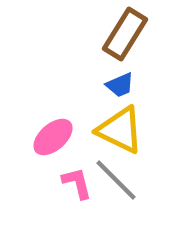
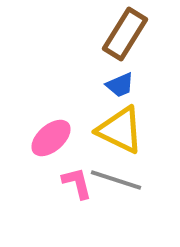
pink ellipse: moved 2 px left, 1 px down
gray line: rotated 27 degrees counterclockwise
